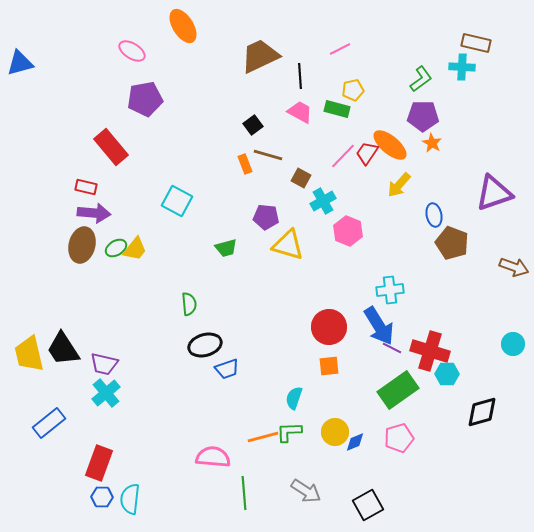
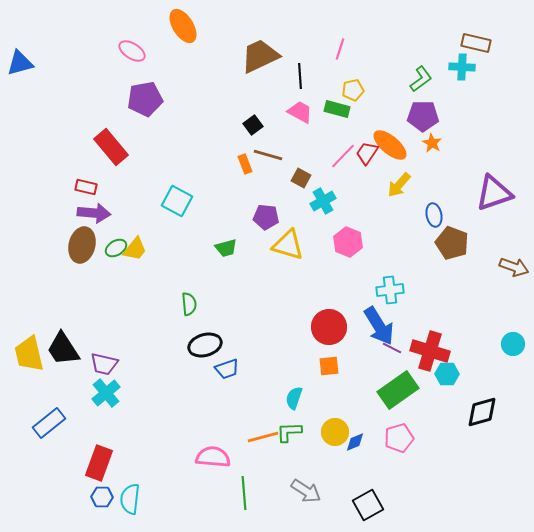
pink line at (340, 49): rotated 45 degrees counterclockwise
pink hexagon at (348, 231): moved 11 px down
